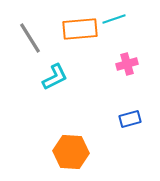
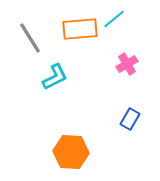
cyan line: rotated 20 degrees counterclockwise
pink cross: rotated 15 degrees counterclockwise
blue rectangle: rotated 45 degrees counterclockwise
